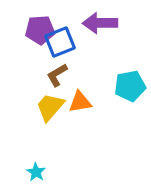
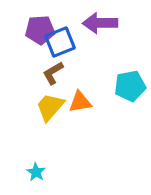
brown L-shape: moved 4 px left, 2 px up
